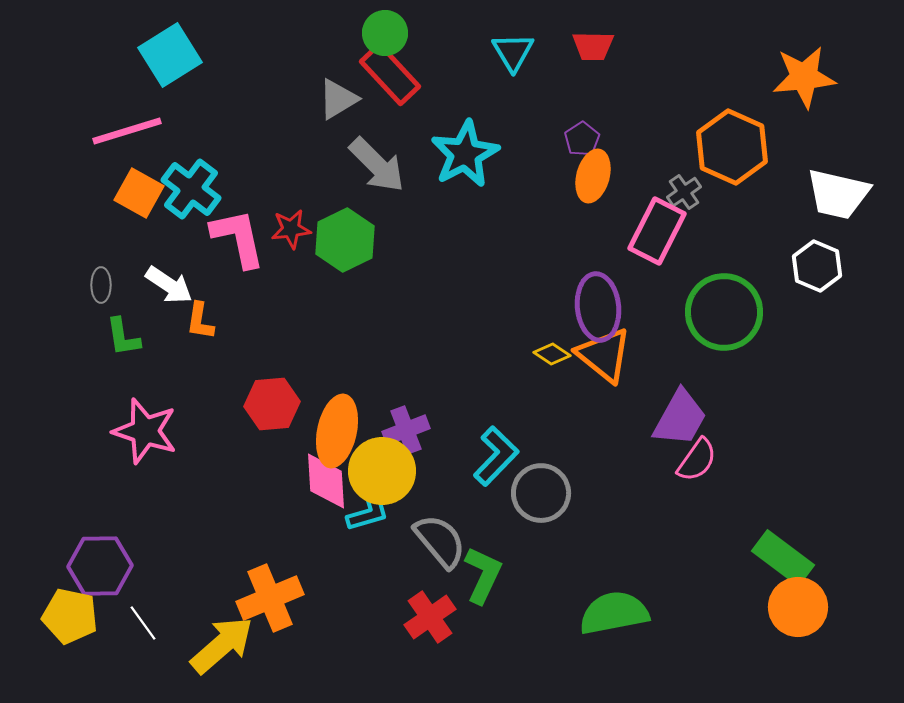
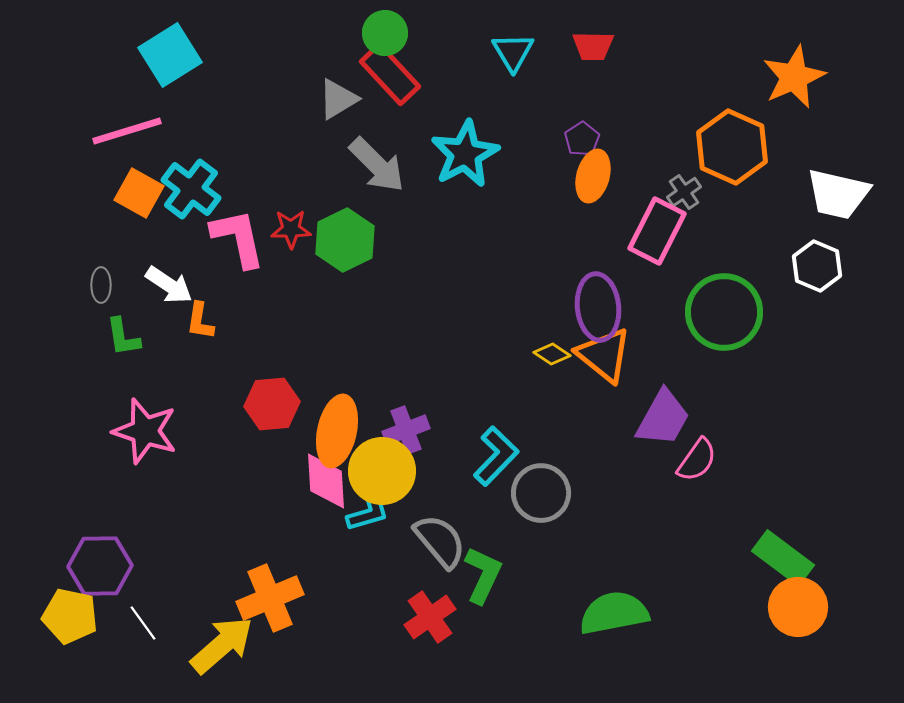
orange star at (804, 77): moved 10 px left; rotated 18 degrees counterclockwise
red star at (291, 229): rotated 6 degrees clockwise
purple trapezoid at (680, 418): moved 17 px left
